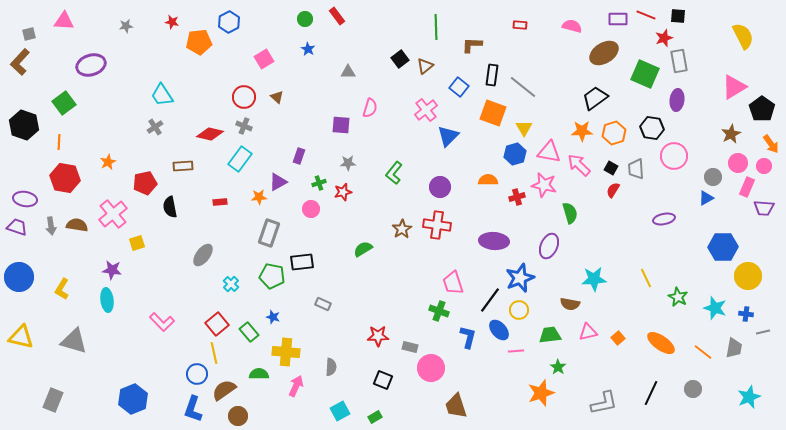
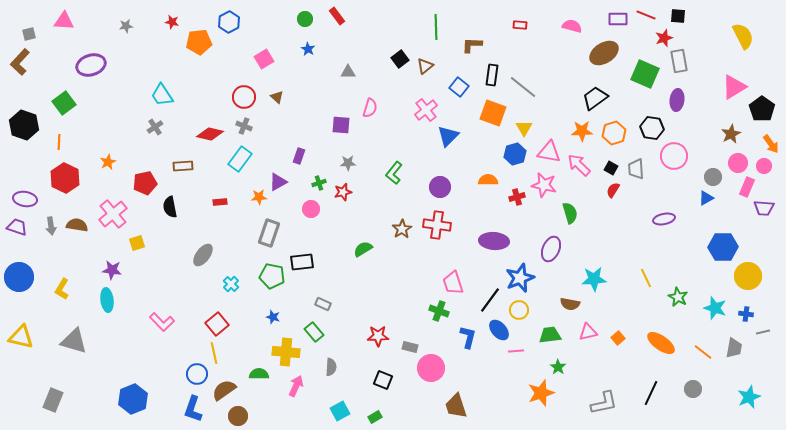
red hexagon at (65, 178): rotated 16 degrees clockwise
purple ellipse at (549, 246): moved 2 px right, 3 px down
green rectangle at (249, 332): moved 65 px right
